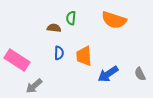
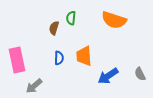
brown semicircle: rotated 80 degrees counterclockwise
blue semicircle: moved 5 px down
pink rectangle: rotated 45 degrees clockwise
blue arrow: moved 2 px down
